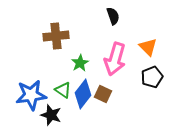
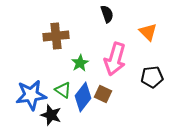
black semicircle: moved 6 px left, 2 px up
orange triangle: moved 15 px up
black pentagon: rotated 15 degrees clockwise
blue diamond: moved 3 px down
